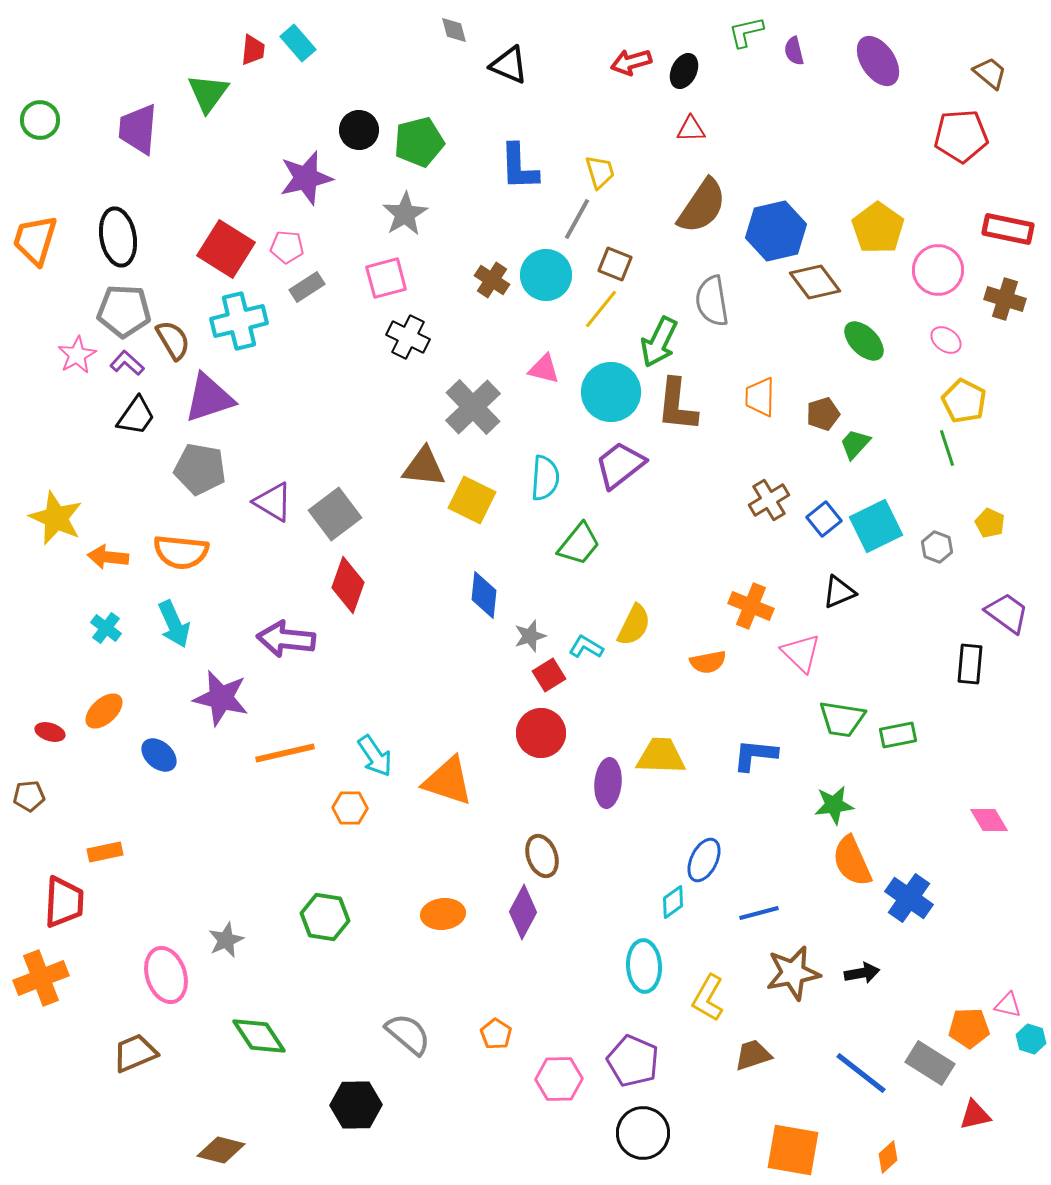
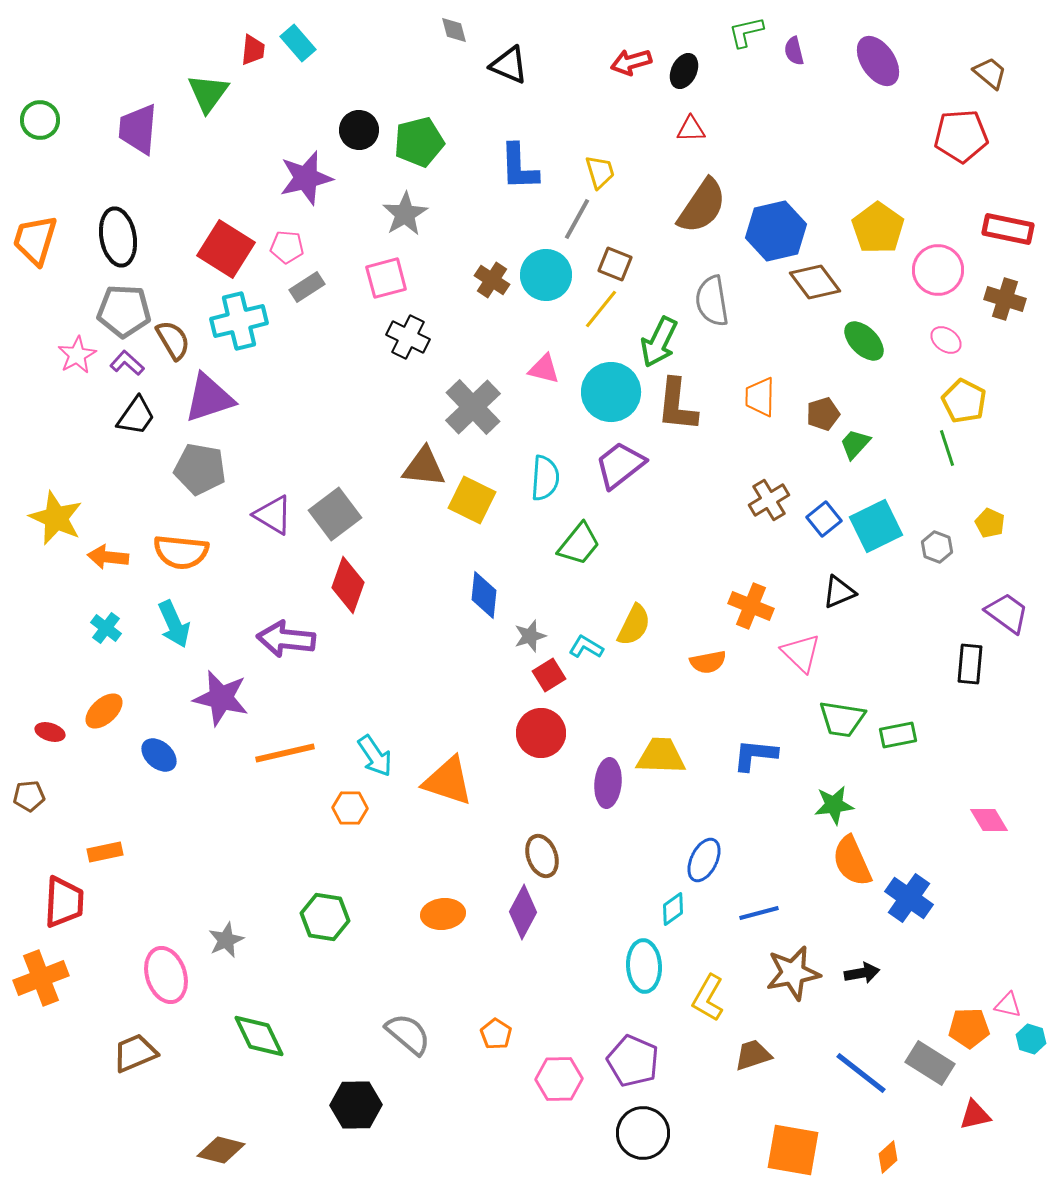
purple triangle at (273, 502): moved 13 px down
cyan diamond at (673, 902): moved 7 px down
green diamond at (259, 1036): rotated 8 degrees clockwise
